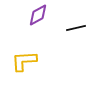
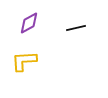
purple diamond: moved 9 px left, 8 px down
